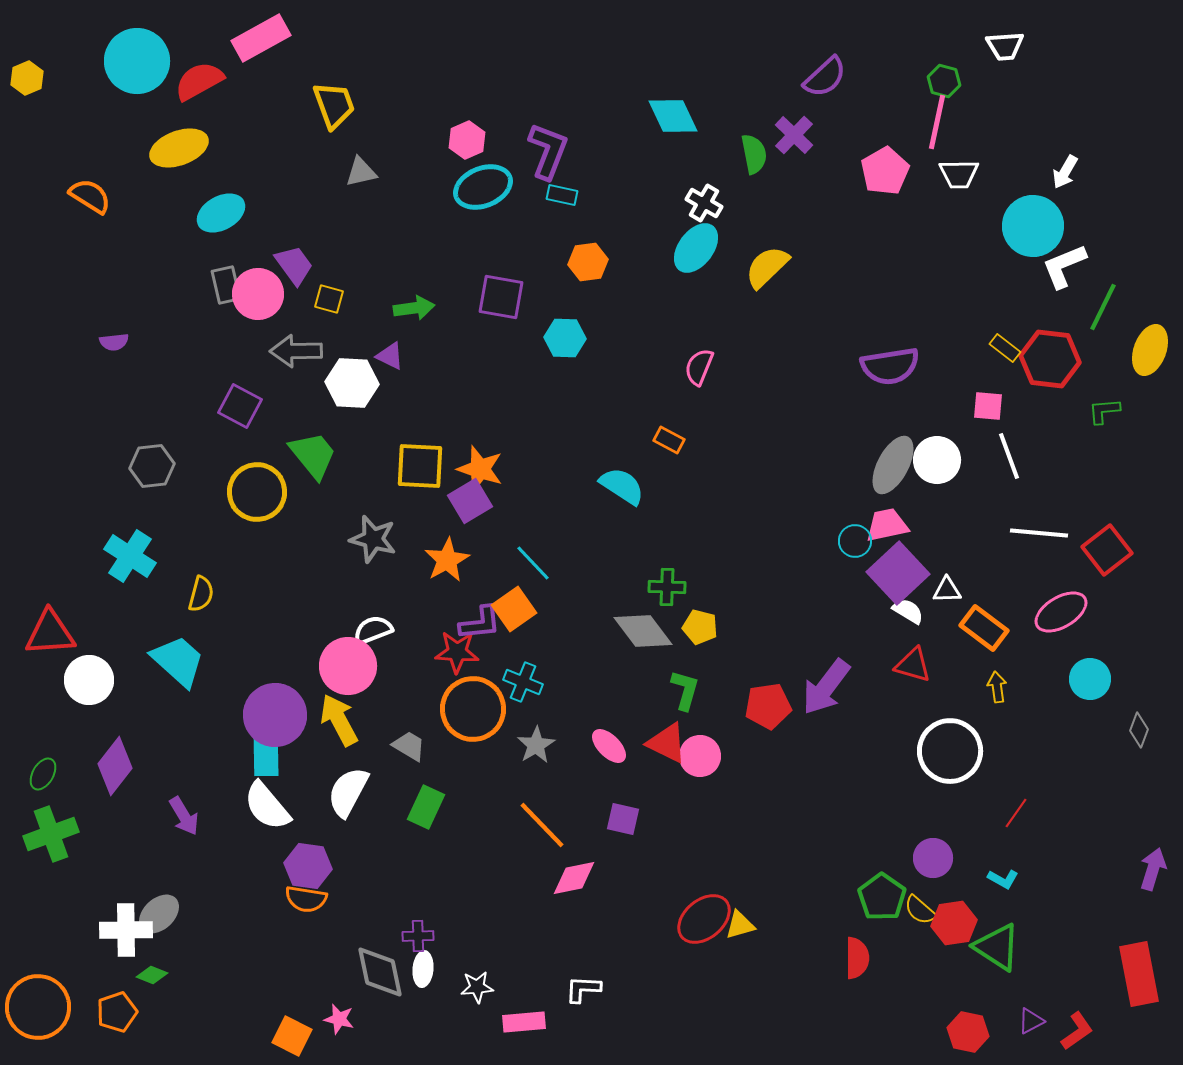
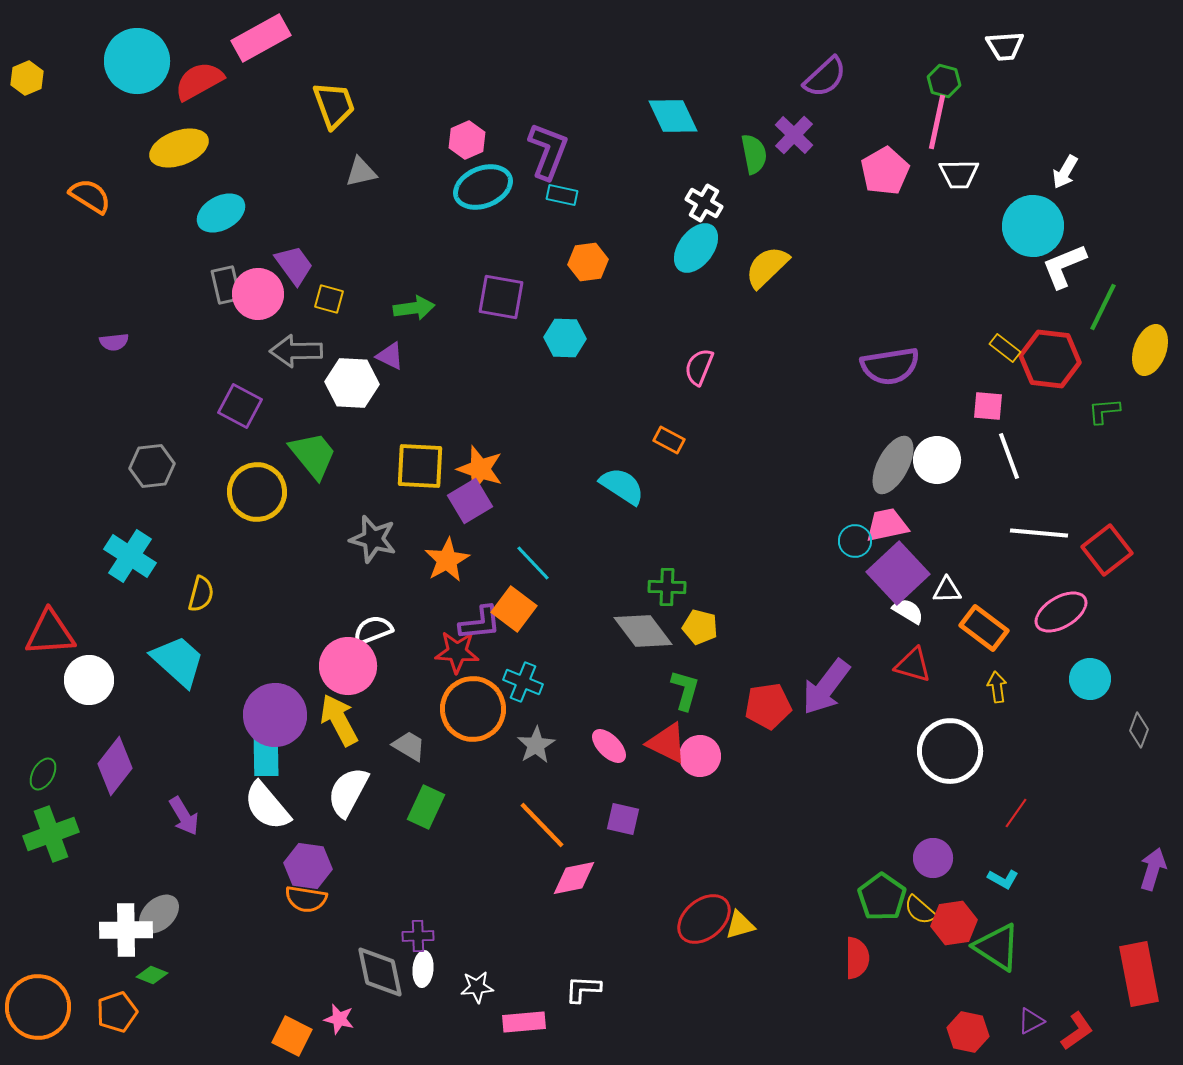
orange square at (514, 609): rotated 18 degrees counterclockwise
